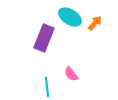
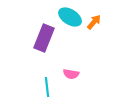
orange arrow: moved 1 px left, 1 px up
pink semicircle: rotated 42 degrees counterclockwise
